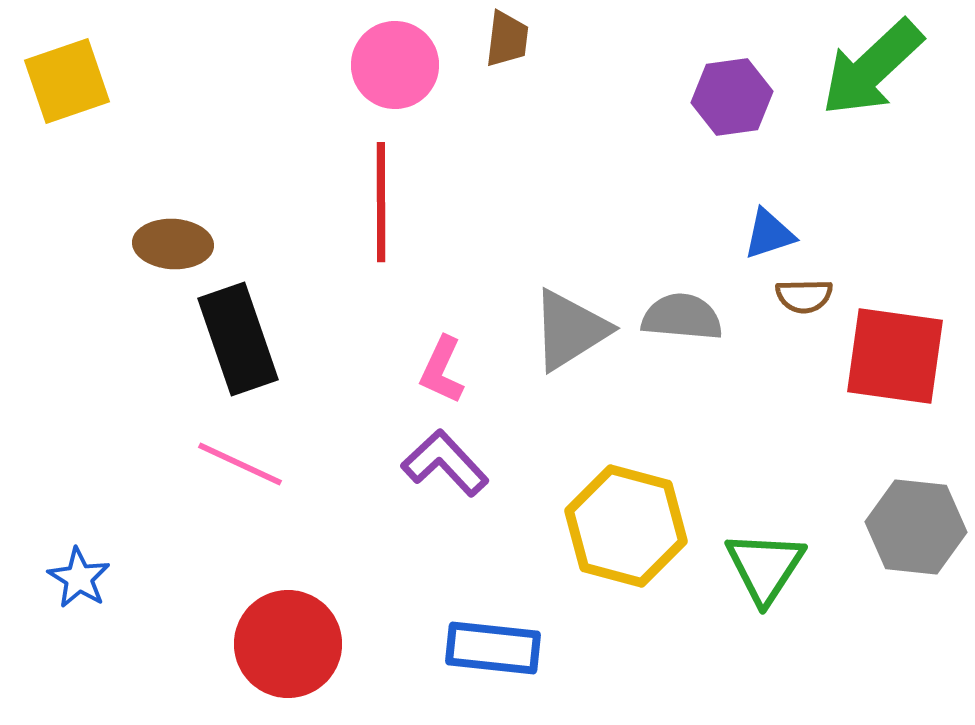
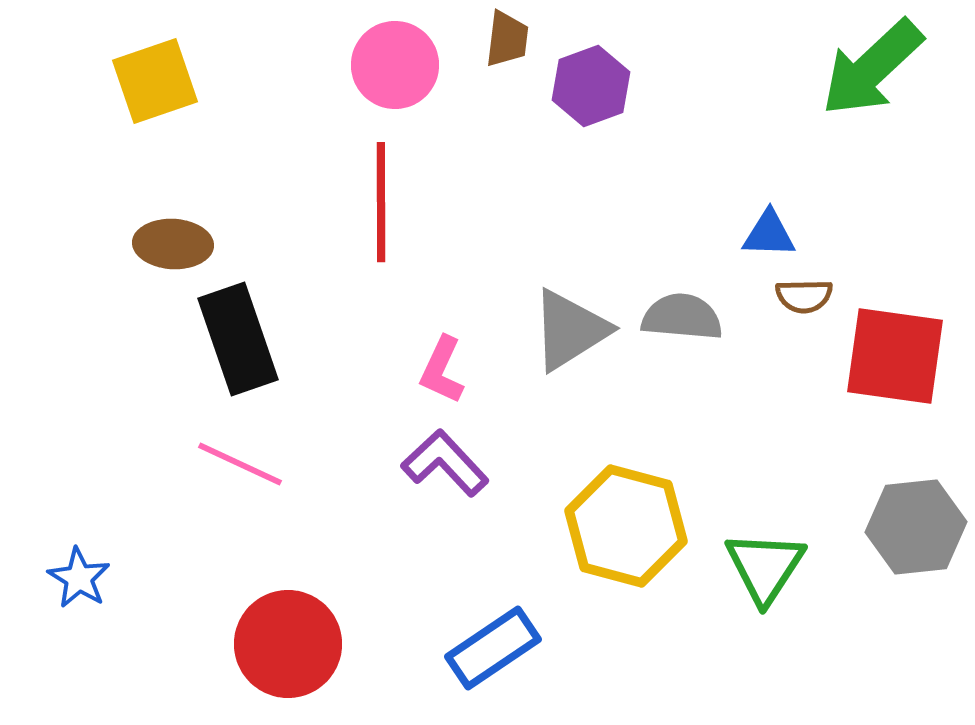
yellow square: moved 88 px right
purple hexagon: moved 141 px left, 11 px up; rotated 12 degrees counterclockwise
blue triangle: rotated 20 degrees clockwise
gray hexagon: rotated 12 degrees counterclockwise
blue rectangle: rotated 40 degrees counterclockwise
